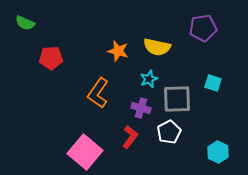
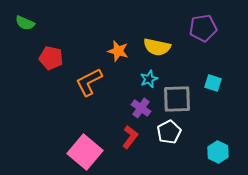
red pentagon: rotated 15 degrees clockwise
orange L-shape: moved 9 px left, 11 px up; rotated 28 degrees clockwise
purple cross: rotated 18 degrees clockwise
